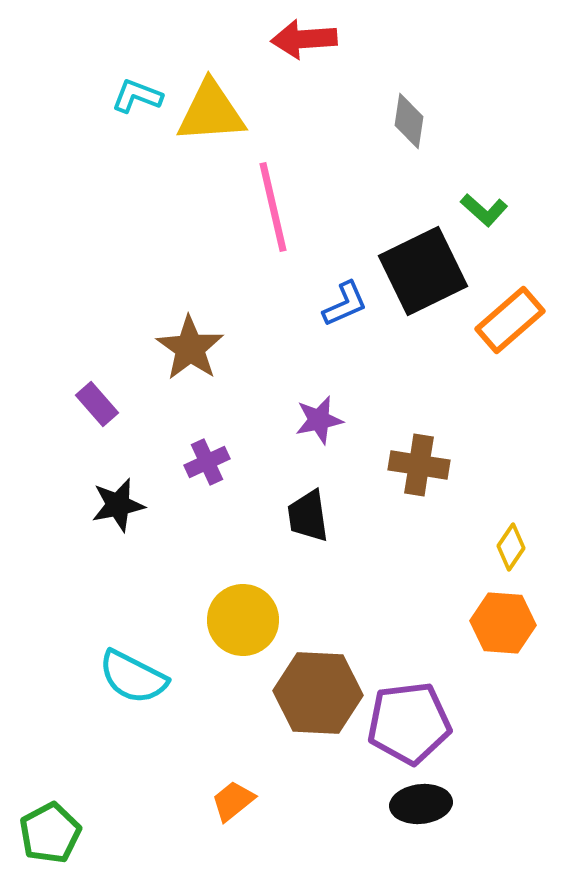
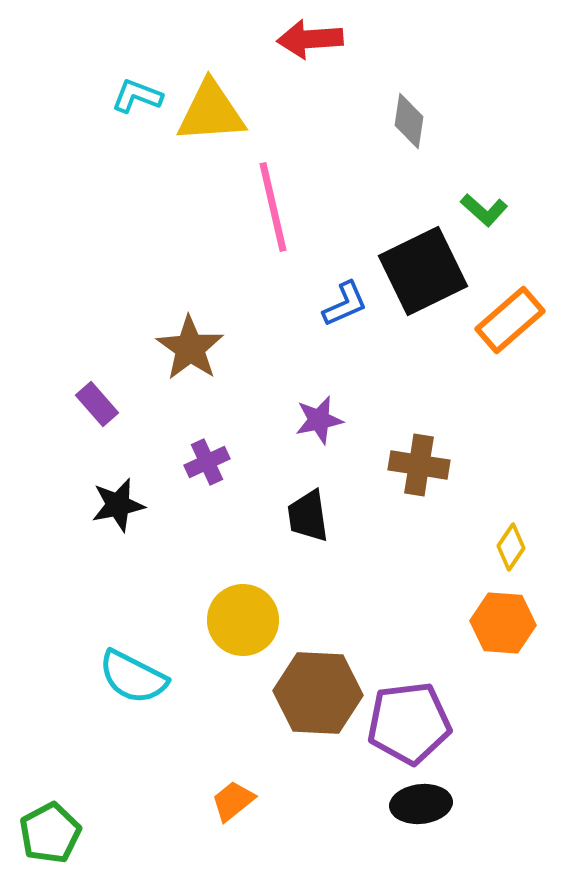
red arrow: moved 6 px right
